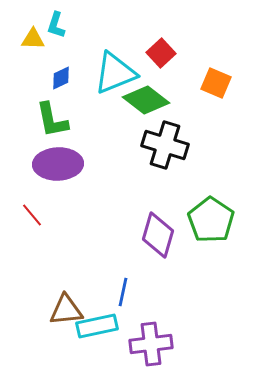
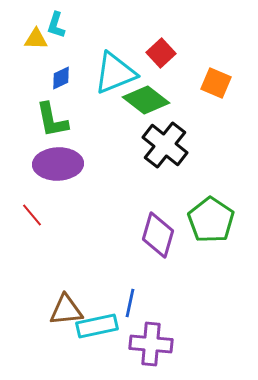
yellow triangle: moved 3 px right
black cross: rotated 21 degrees clockwise
blue line: moved 7 px right, 11 px down
purple cross: rotated 12 degrees clockwise
